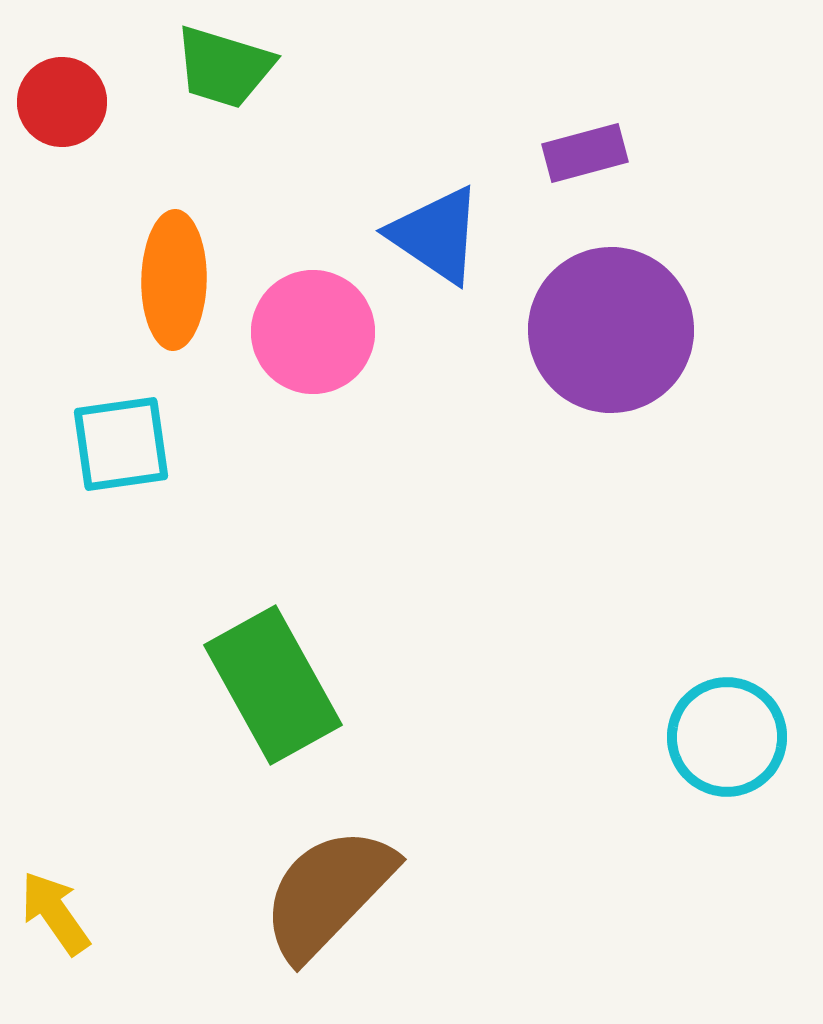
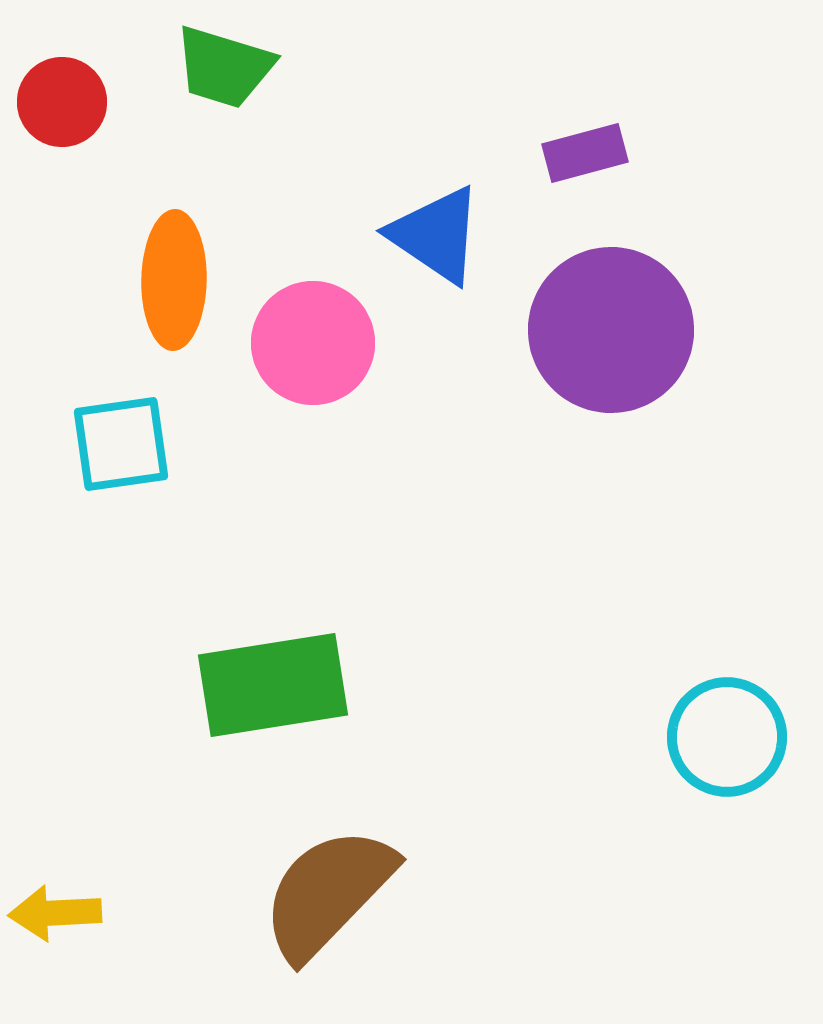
pink circle: moved 11 px down
green rectangle: rotated 70 degrees counterclockwise
yellow arrow: rotated 58 degrees counterclockwise
